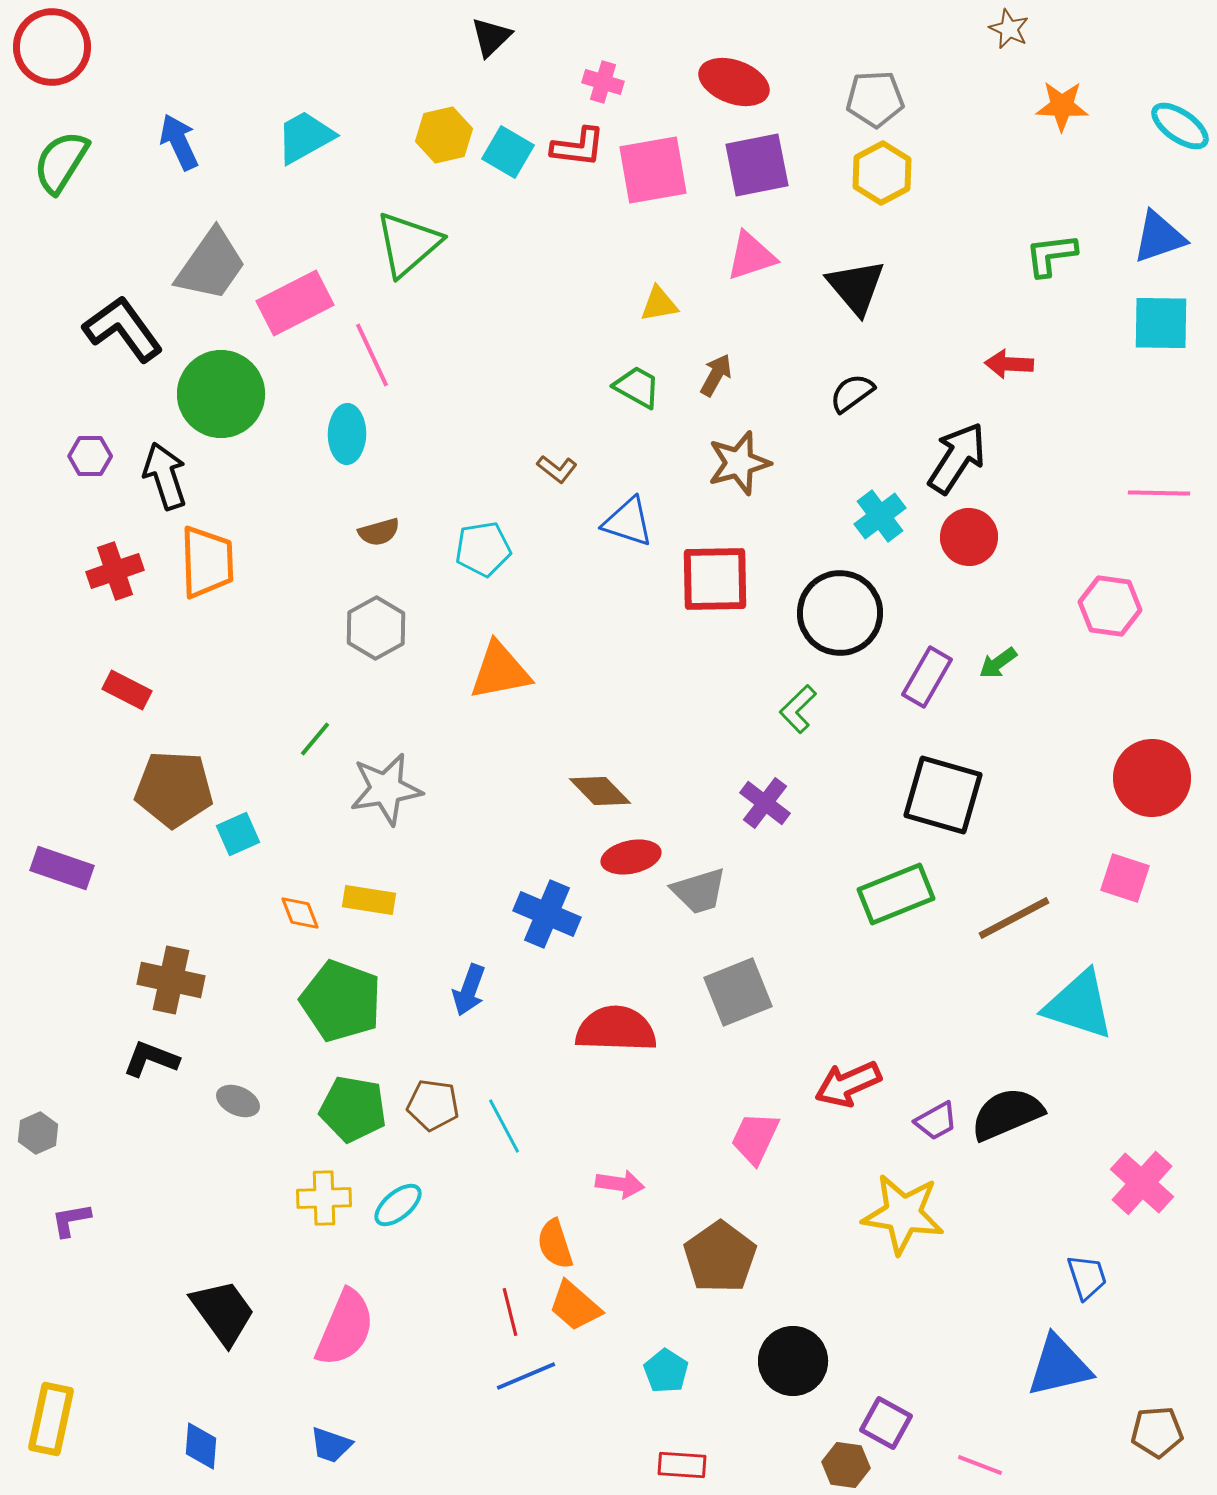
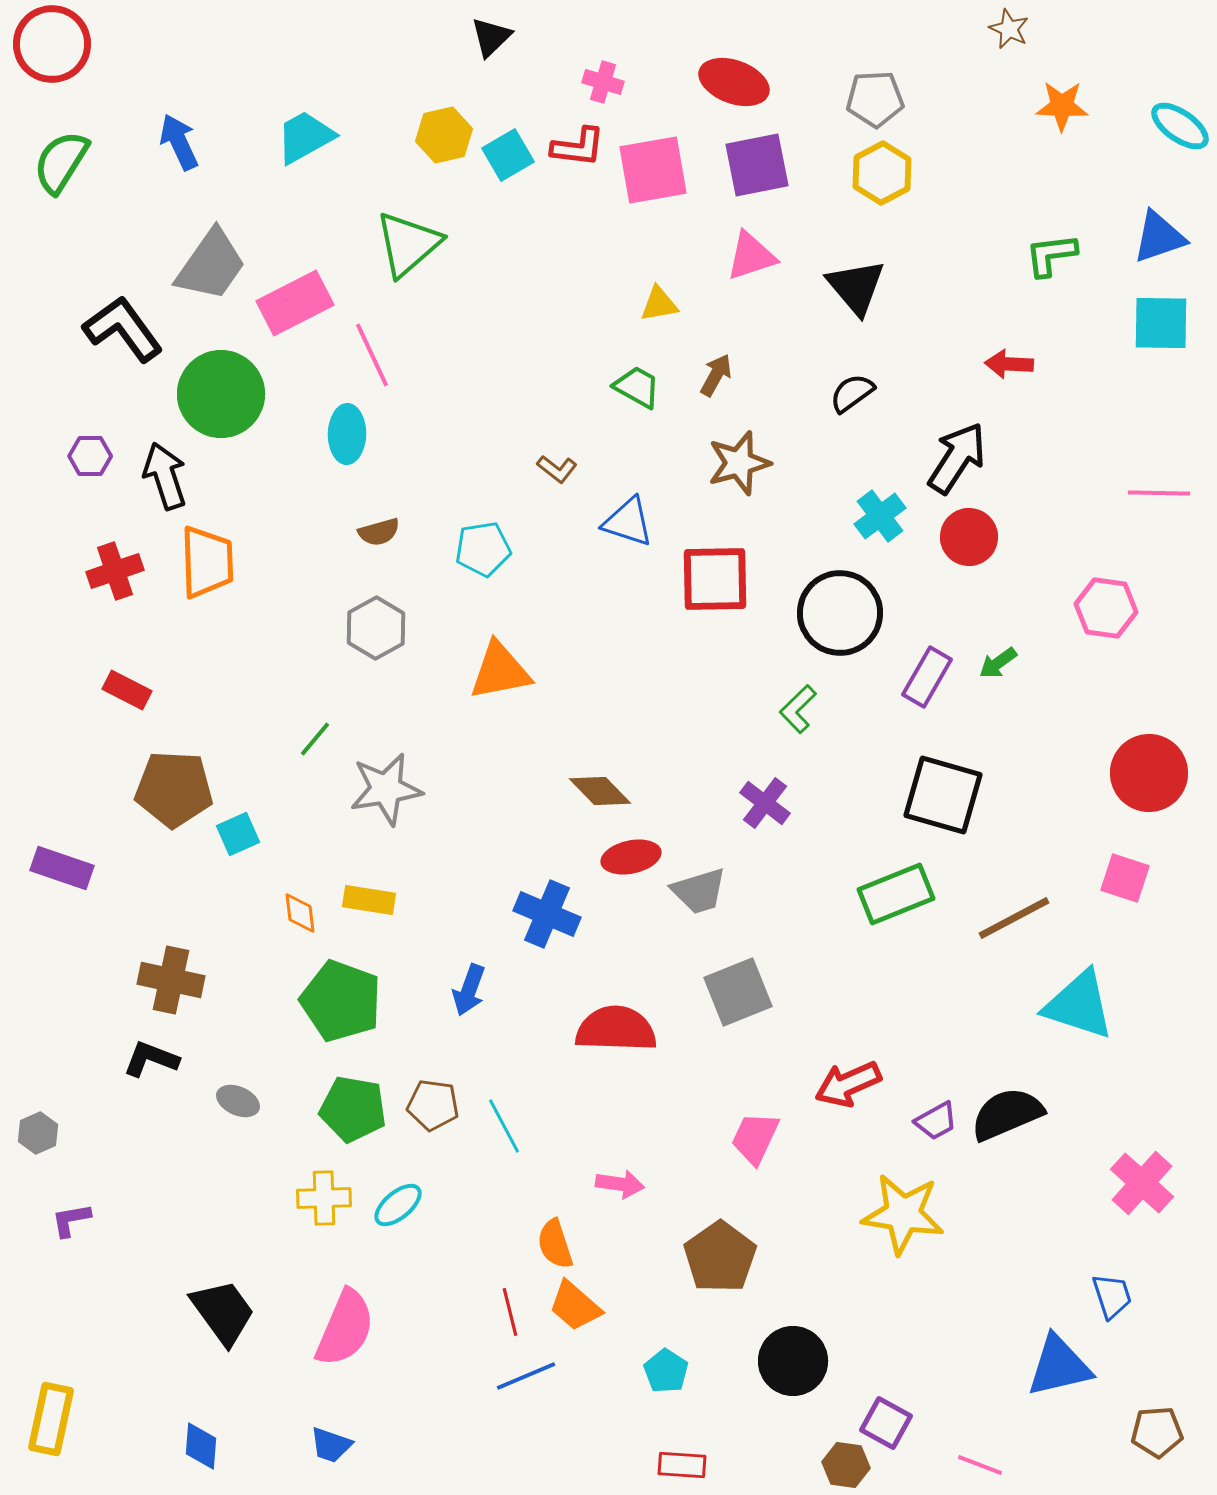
red circle at (52, 47): moved 3 px up
cyan square at (508, 152): moved 3 px down; rotated 30 degrees clockwise
pink hexagon at (1110, 606): moved 4 px left, 2 px down
red circle at (1152, 778): moved 3 px left, 5 px up
orange diamond at (300, 913): rotated 15 degrees clockwise
blue trapezoid at (1087, 1277): moved 25 px right, 19 px down
